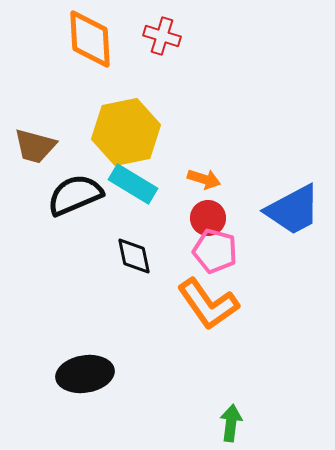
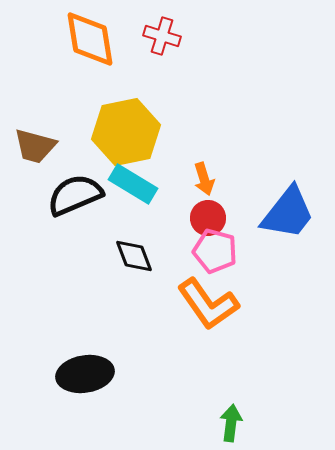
orange diamond: rotated 6 degrees counterclockwise
orange arrow: rotated 56 degrees clockwise
blue trapezoid: moved 5 px left, 3 px down; rotated 24 degrees counterclockwise
black diamond: rotated 9 degrees counterclockwise
